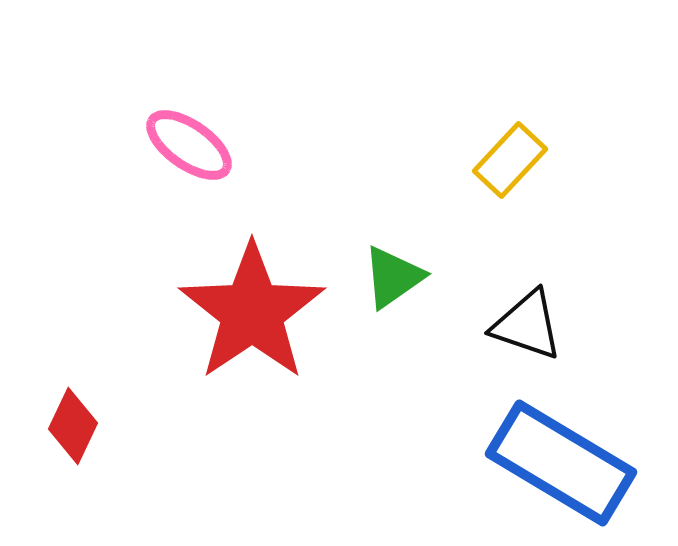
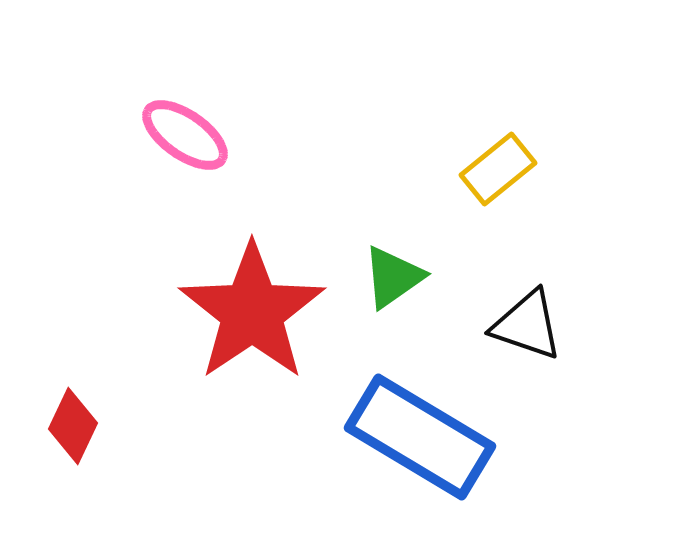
pink ellipse: moved 4 px left, 10 px up
yellow rectangle: moved 12 px left, 9 px down; rotated 8 degrees clockwise
blue rectangle: moved 141 px left, 26 px up
